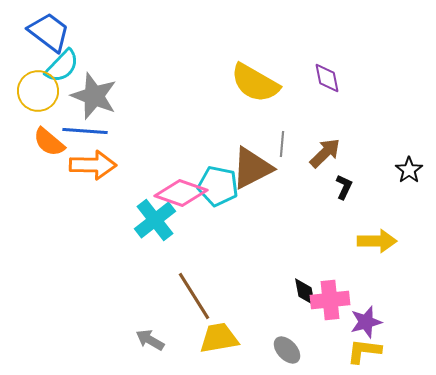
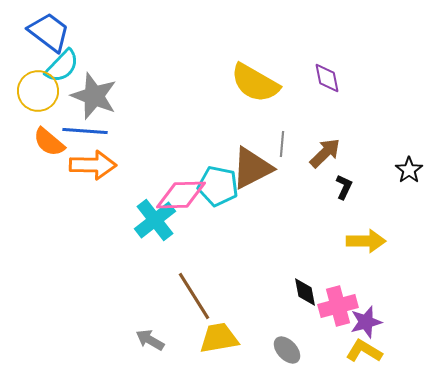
pink diamond: moved 2 px down; rotated 21 degrees counterclockwise
yellow arrow: moved 11 px left
pink cross: moved 8 px right, 6 px down; rotated 9 degrees counterclockwise
yellow L-shape: rotated 24 degrees clockwise
